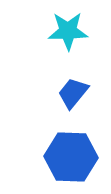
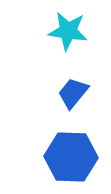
cyan star: rotated 9 degrees clockwise
